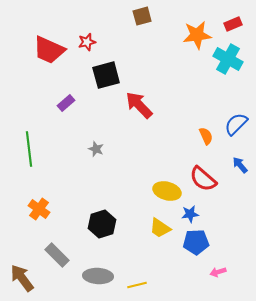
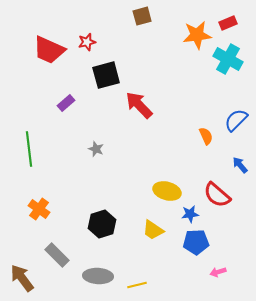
red rectangle: moved 5 px left, 1 px up
blue semicircle: moved 4 px up
red semicircle: moved 14 px right, 16 px down
yellow trapezoid: moved 7 px left, 2 px down
